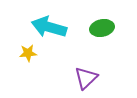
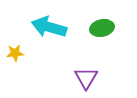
yellow star: moved 13 px left
purple triangle: rotated 15 degrees counterclockwise
